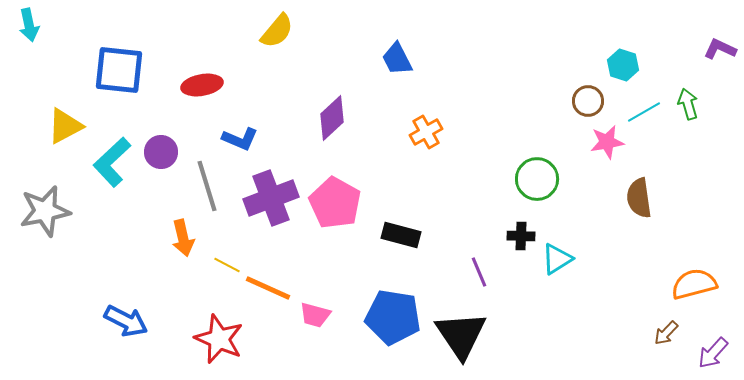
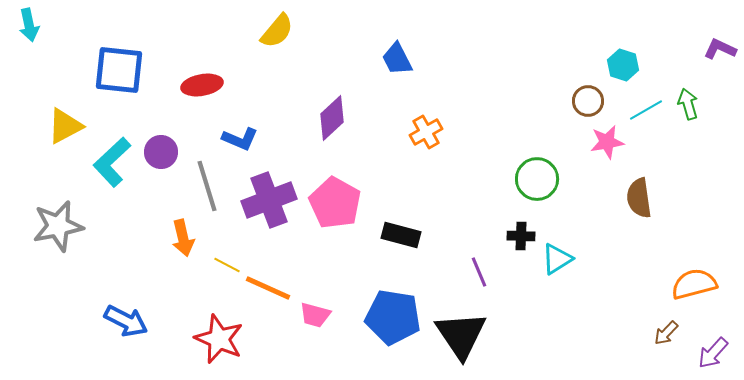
cyan line: moved 2 px right, 2 px up
purple cross: moved 2 px left, 2 px down
gray star: moved 13 px right, 15 px down
